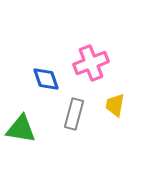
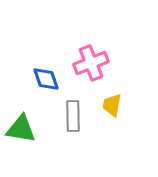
yellow trapezoid: moved 3 px left
gray rectangle: moved 1 px left, 2 px down; rotated 16 degrees counterclockwise
